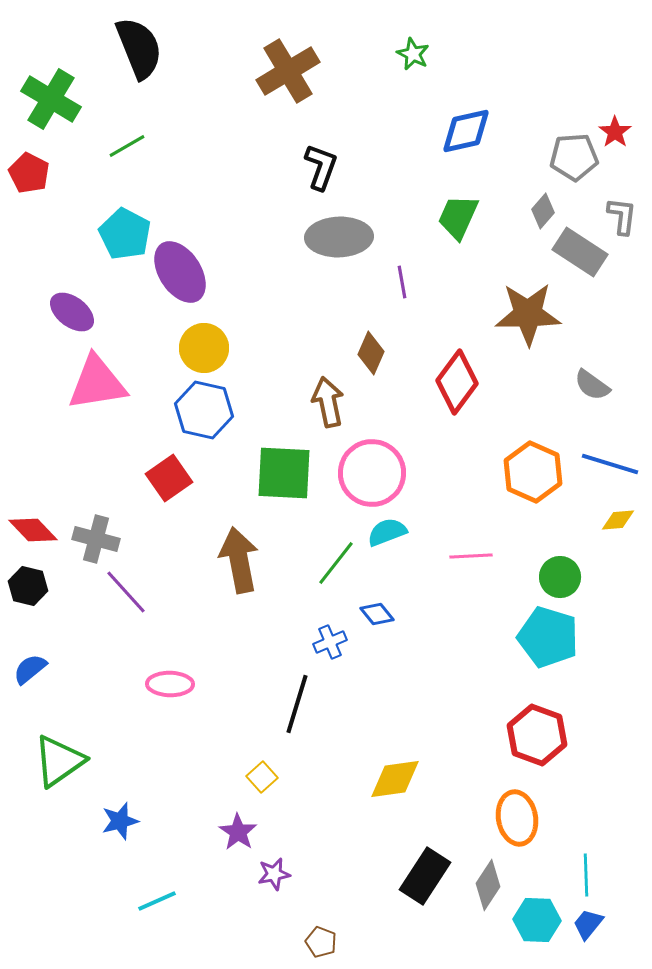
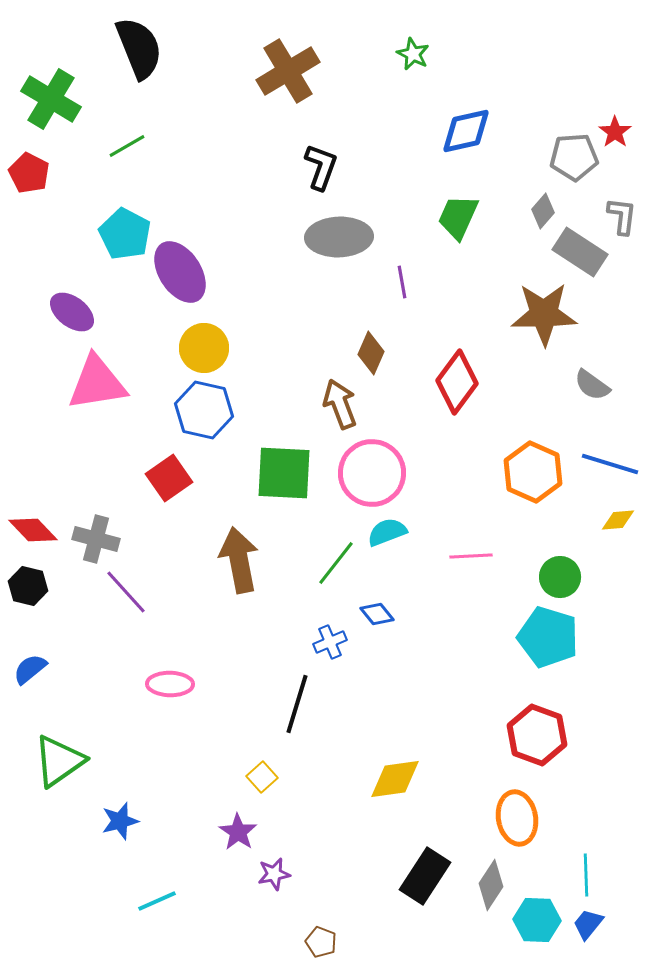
brown star at (528, 314): moved 16 px right
brown arrow at (328, 402): moved 12 px right, 2 px down; rotated 9 degrees counterclockwise
gray diamond at (488, 885): moved 3 px right
